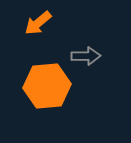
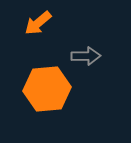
orange hexagon: moved 3 px down
